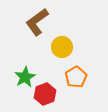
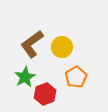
brown L-shape: moved 5 px left, 22 px down
